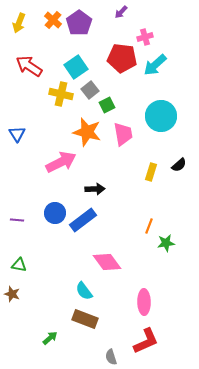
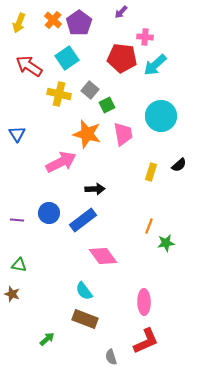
pink cross: rotated 21 degrees clockwise
cyan square: moved 9 px left, 9 px up
gray square: rotated 12 degrees counterclockwise
yellow cross: moved 2 px left
orange star: moved 2 px down
blue circle: moved 6 px left
pink diamond: moved 4 px left, 6 px up
green arrow: moved 3 px left, 1 px down
